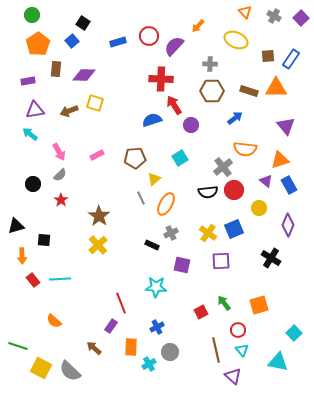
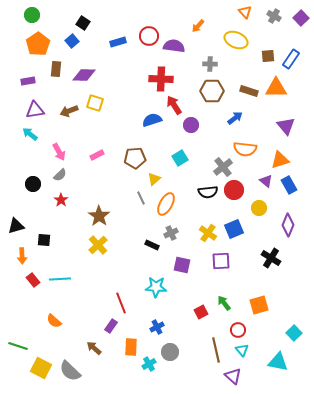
purple semicircle at (174, 46): rotated 55 degrees clockwise
